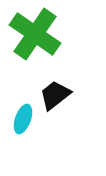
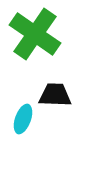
black trapezoid: rotated 40 degrees clockwise
